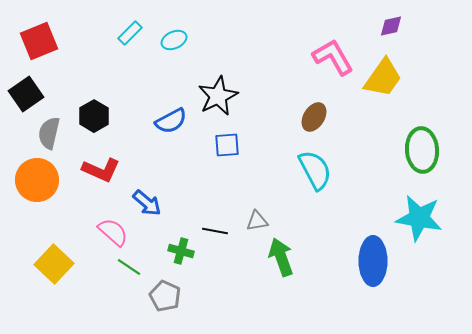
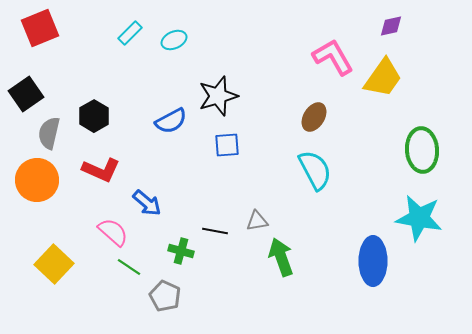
red square: moved 1 px right, 13 px up
black star: rotated 9 degrees clockwise
